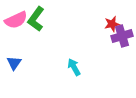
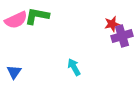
green L-shape: moved 1 px right, 3 px up; rotated 65 degrees clockwise
blue triangle: moved 9 px down
